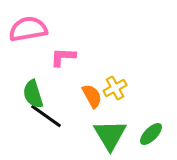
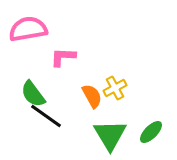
green semicircle: rotated 20 degrees counterclockwise
green ellipse: moved 2 px up
